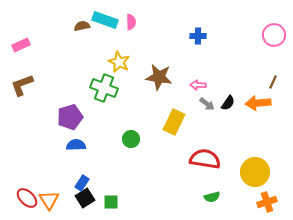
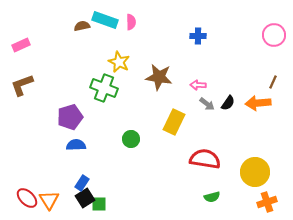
green square: moved 12 px left, 2 px down
